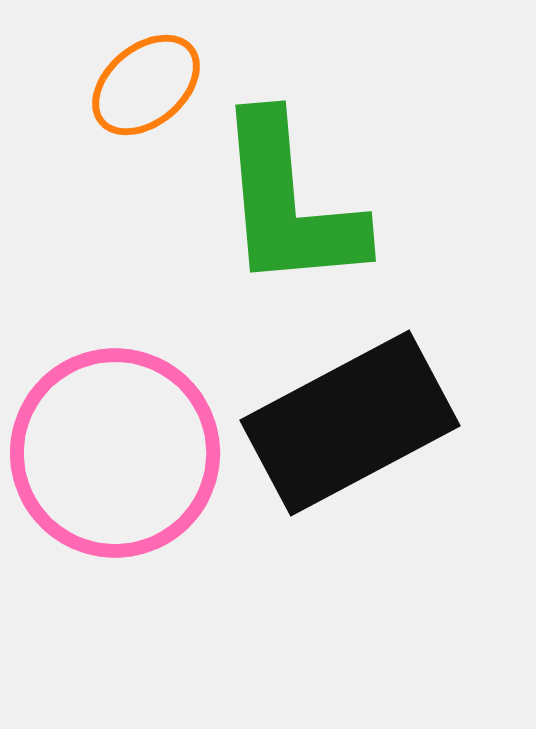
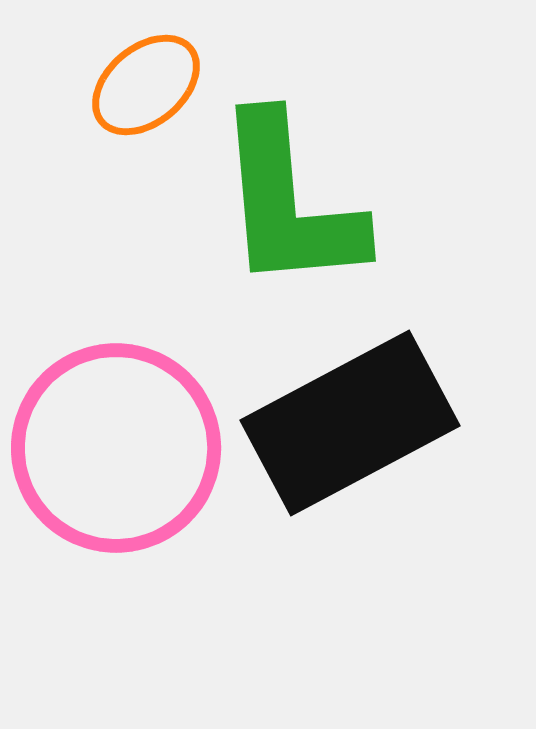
pink circle: moved 1 px right, 5 px up
